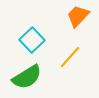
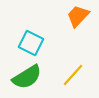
cyan square: moved 1 px left, 3 px down; rotated 20 degrees counterclockwise
yellow line: moved 3 px right, 18 px down
